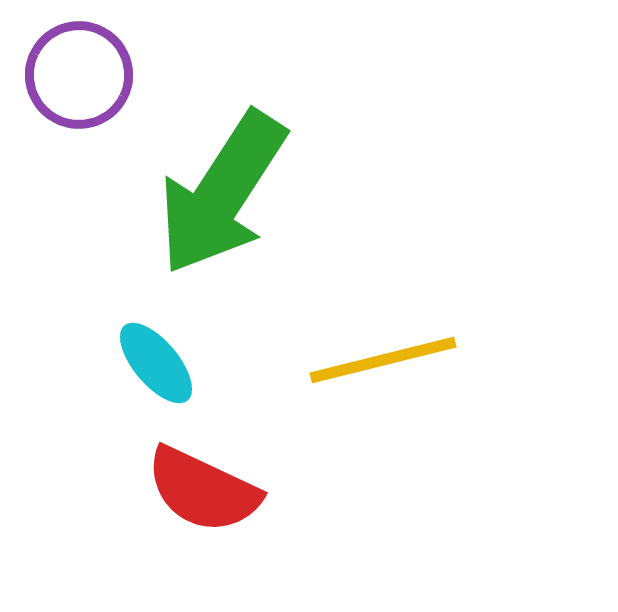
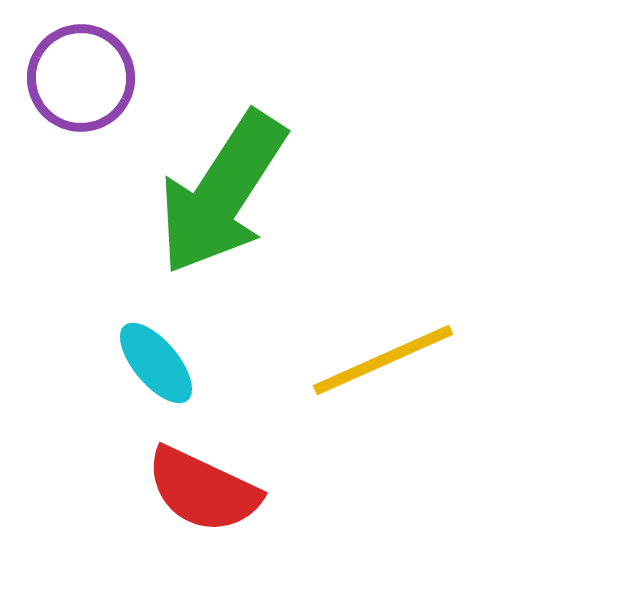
purple circle: moved 2 px right, 3 px down
yellow line: rotated 10 degrees counterclockwise
